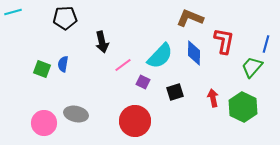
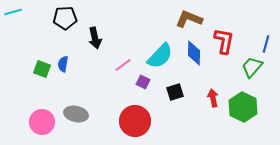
brown L-shape: moved 1 px left, 1 px down
black arrow: moved 7 px left, 4 px up
pink circle: moved 2 px left, 1 px up
